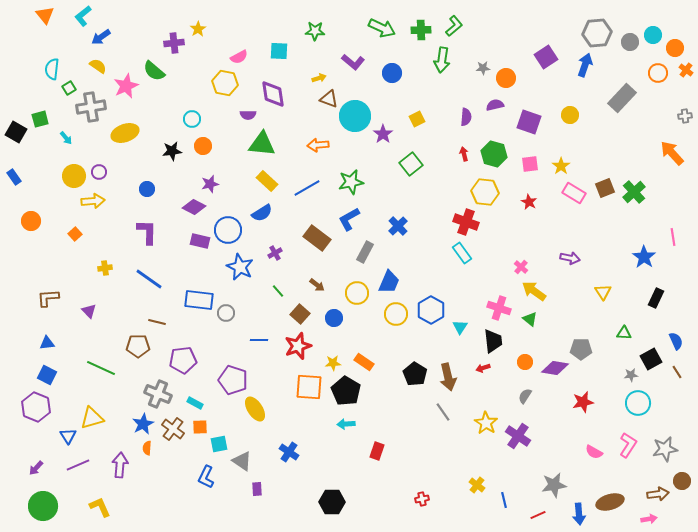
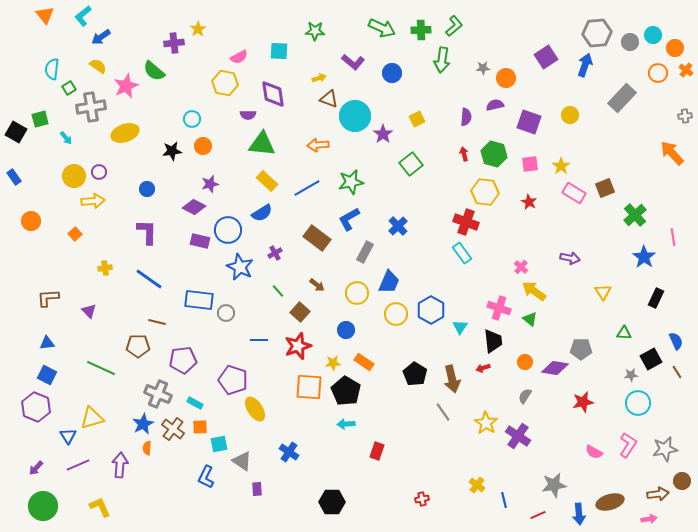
green cross at (634, 192): moved 1 px right, 23 px down
brown square at (300, 314): moved 2 px up
blue circle at (334, 318): moved 12 px right, 12 px down
brown arrow at (448, 377): moved 4 px right, 2 px down
